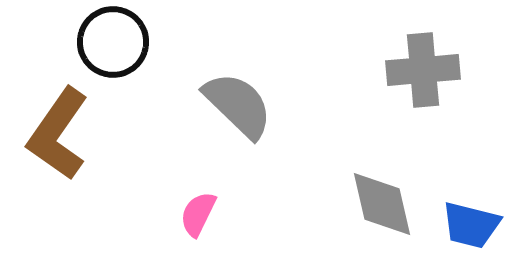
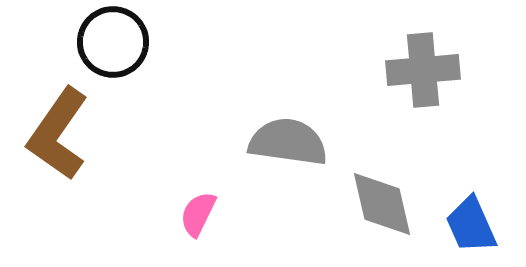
gray semicircle: moved 50 px right, 37 px down; rotated 36 degrees counterclockwise
blue trapezoid: rotated 52 degrees clockwise
